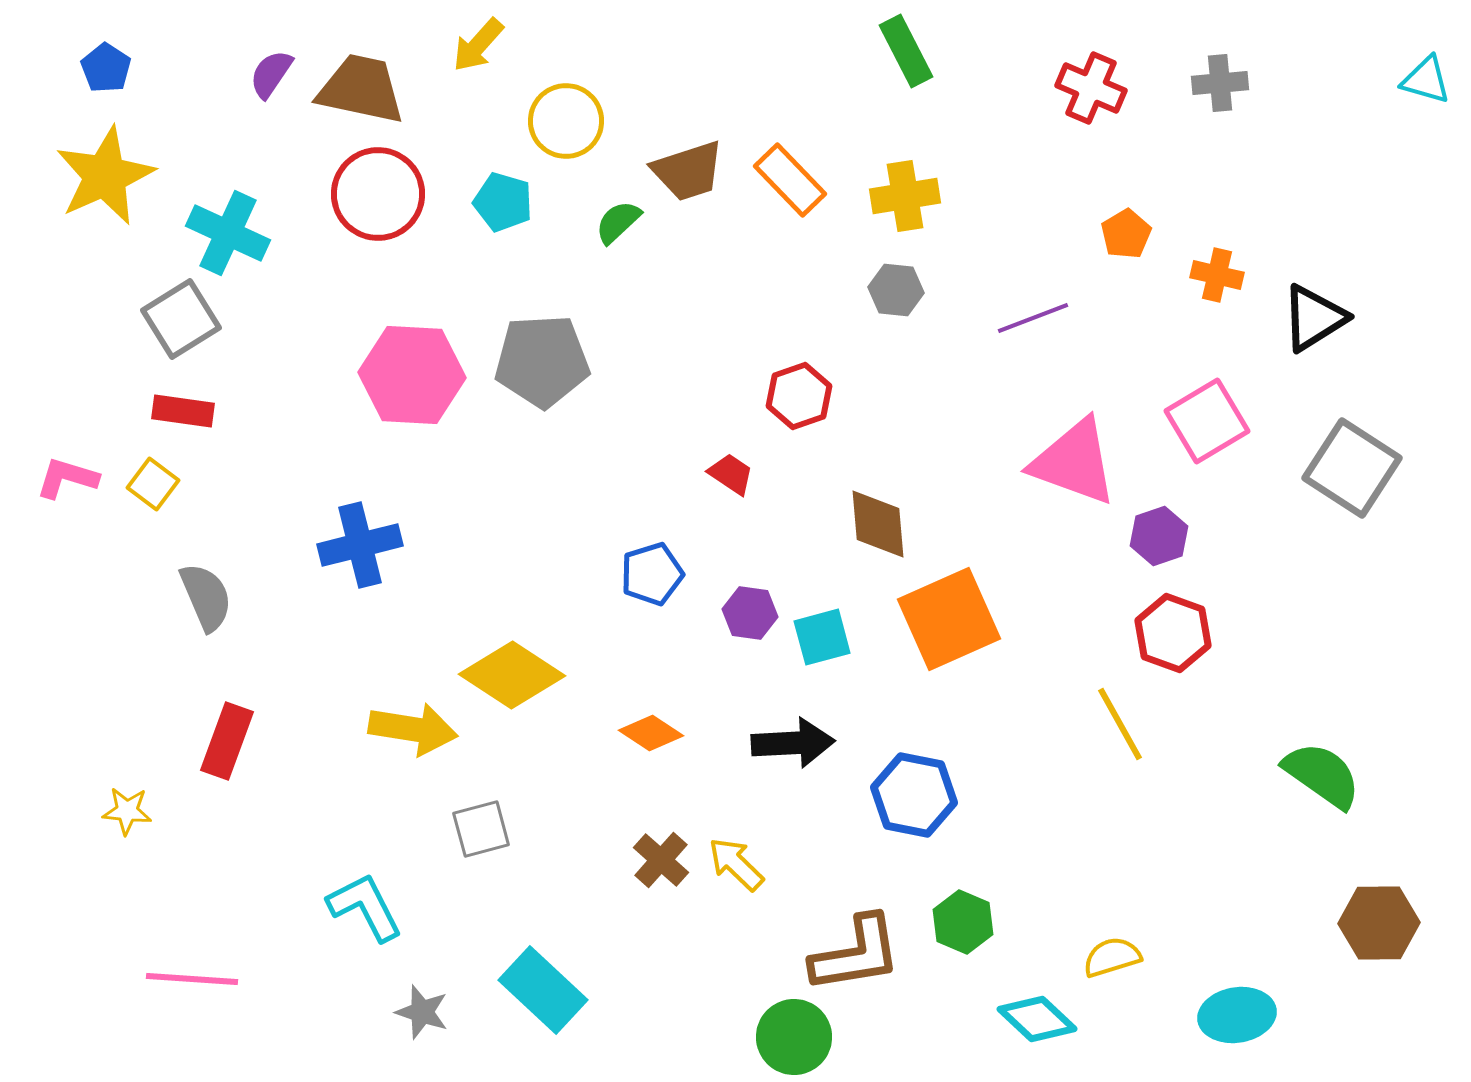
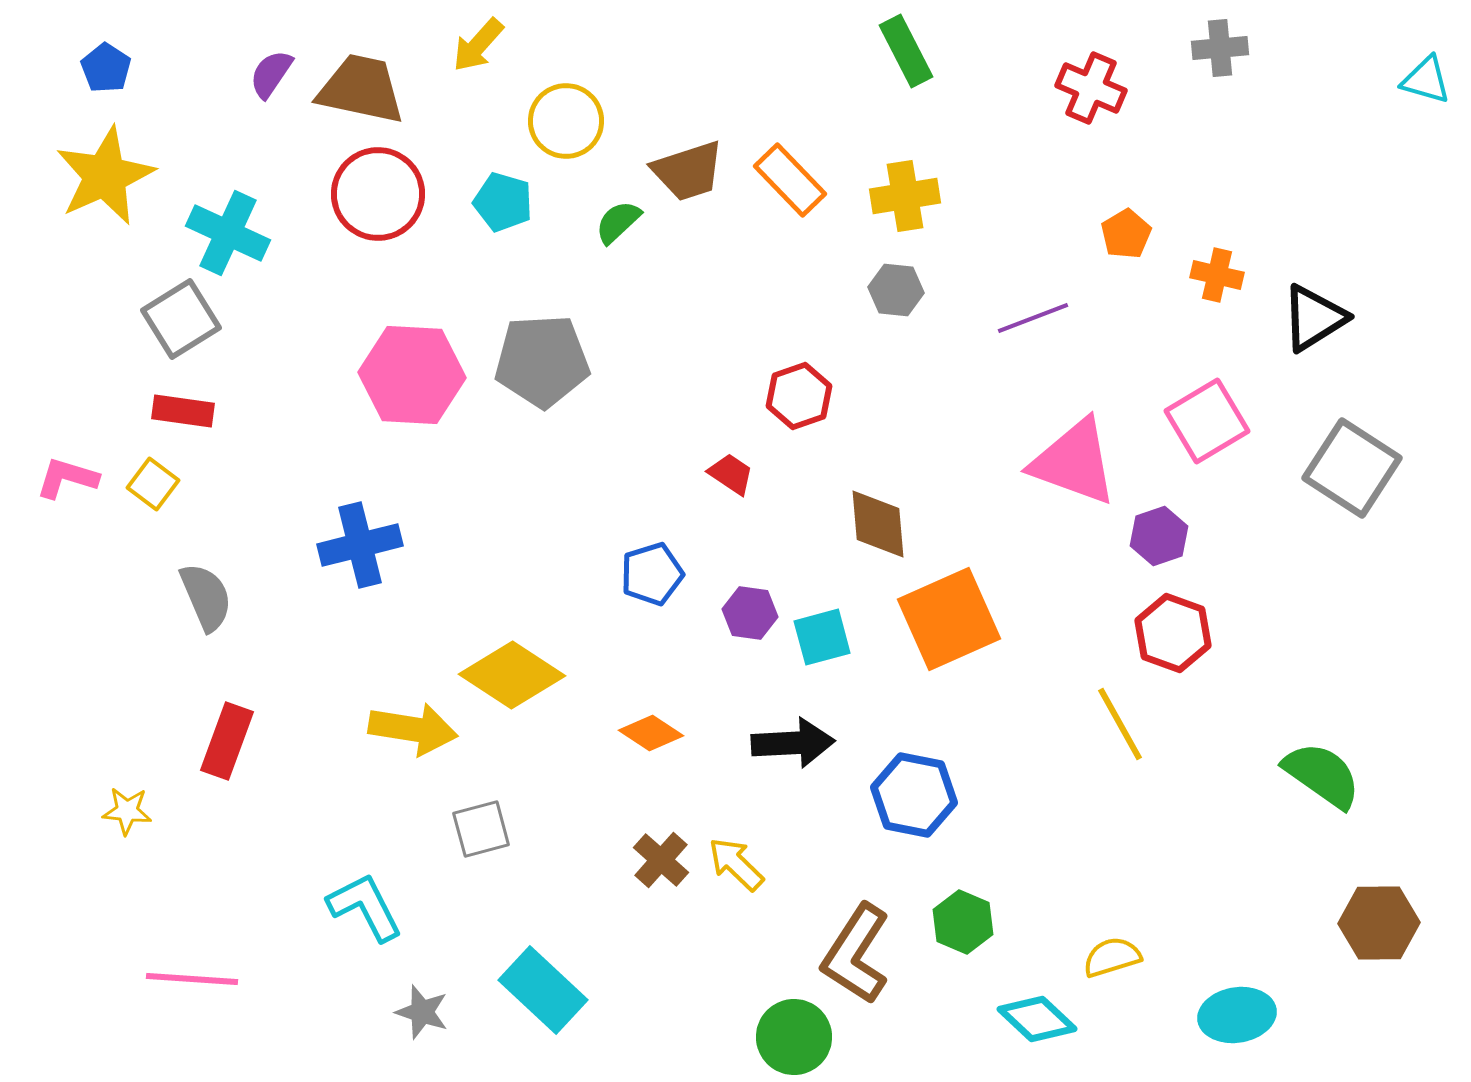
gray cross at (1220, 83): moved 35 px up
brown L-shape at (856, 954): rotated 132 degrees clockwise
